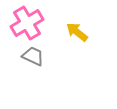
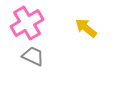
yellow arrow: moved 9 px right, 4 px up
